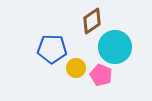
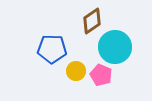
yellow circle: moved 3 px down
